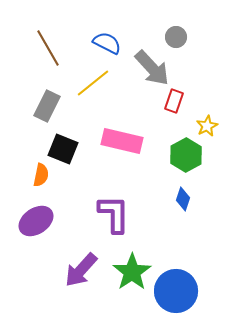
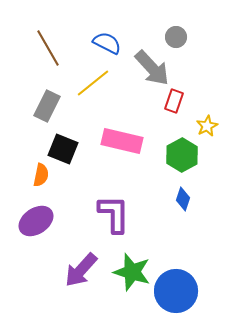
green hexagon: moved 4 px left
green star: rotated 21 degrees counterclockwise
